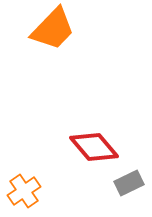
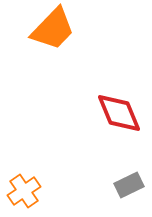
red diamond: moved 25 px right, 34 px up; rotated 18 degrees clockwise
gray rectangle: moved 2 px down
